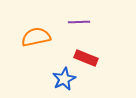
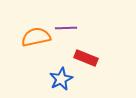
purple line: moved 13 px left, 6 px down
blue star: moved 3 px left
